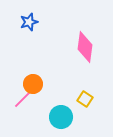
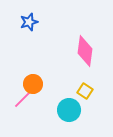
pink diamond: moved 4 px down
yellow square: moved 8 px up
cyan circle: moved 8 px right, 7 px up
